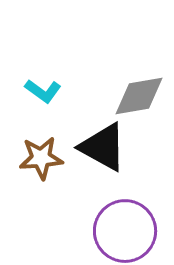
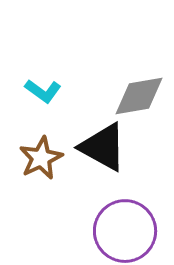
brown star: rotated 21 degrees counterclockwise
